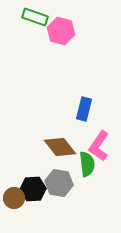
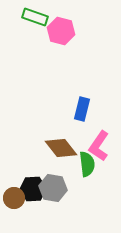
blue rectangle: moved 2 px left
brown diamond: moved 1 px right, 1 px down
gray hexagon: moved 6 px left, 5 px down
